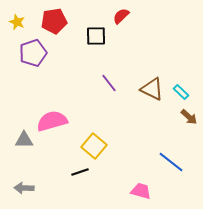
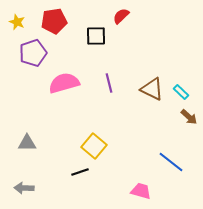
purple line: rotated 24 degrees clockwise
pink semicircle: moved 12 px right, 38 px up
gray triangle: moved 3 px right, 3 px down
